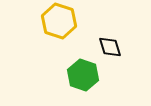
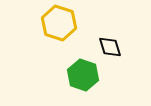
yellow hexagon: moved 2 px down
